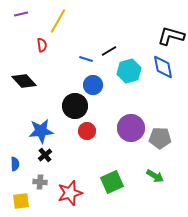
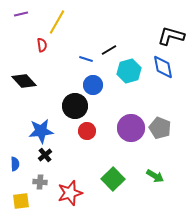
yellow line: moved 1 px left, 1 px down
black line: moved 1 px up
gray pentagon: moved 10 px up; rotated 20 degrees clockwise
green square: moved 1 px right, 3 px up; rotated 20 degrees counterclockwise
